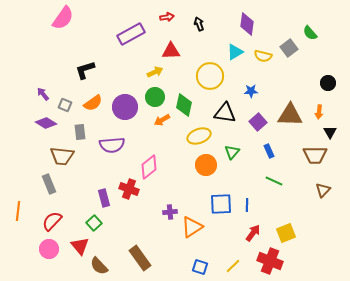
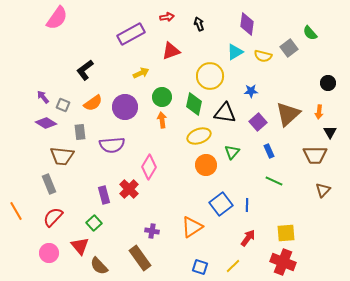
pink semicircle at (63, 18): moved 6 px left
red triangle at (171, 51): rotated 18 degrees counterclockwise
black L-shape at (85, 70): rotated 20 degrees counterclockwise
yellow arrow at (155, 72): moved 14 px left, 1 px down
purple arrow at (43, 94): moved 3 px down
green circle at (155, 97): moved 7 px right
gray square at (65, 105): moved 2 px left
green diamond at (184, 105): moved 10 px right, 1 px up
brown triangle at (290, 115): moved 2 px left, 1 px up; rotated 44 degrees counterclockwise
orange arrow at (162, 120): rotated 112 degrees clockwise
pink diamond at (149, 167): rotated 20 degrees counterclockwise
red cross at (129, 189): rotated 24 degrees clockwise
purple rectangle at (104, 198): moved 3 px up
blue square at (221, 204): rotated 35 degrees counterclockwise
orange line at (18, 211): moved 2 px left; rotated 36 degrees counterclockwise
purple cross at (170, 212): moved 18 px left, 19 px down; rotated 16 degrees clockwise
red semicircle at (52, 221): moved 1 px right, 4 px up
red arrow at (253, 233): moved 5 px left, 5 px down
yellow square at (286, 233): rotated 18 degrees clockwise
pink circle at (49, 249): moved 4 px down
red cross at (270, 261): moved 13 px right, 1 px down
